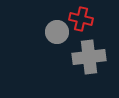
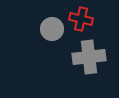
gray circle: moved 5 px left, 3 px up
